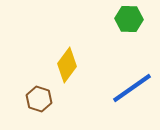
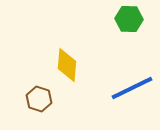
yellow diamond: rotated 32 degrees counterclockwise
blue line: rotated 9 degrees clockwise
